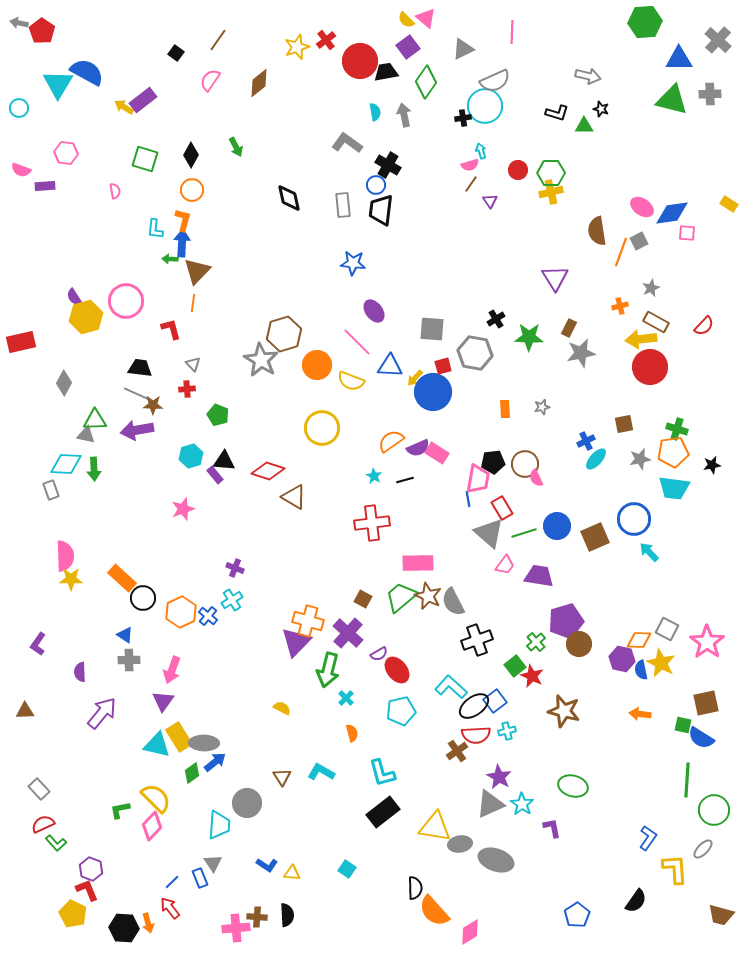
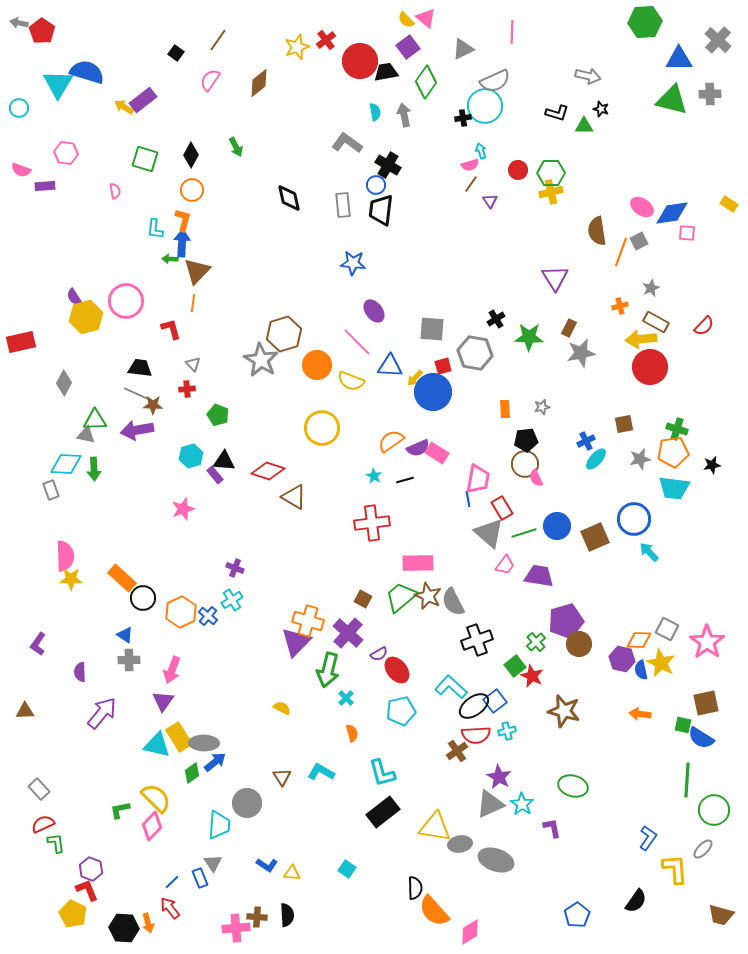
blue semicircle at (87, 72): rotated 12 degrees counterclockwise
black pentagon at (493, 462): moved 33 px right, 22 px up
green L-shape at (56, 843): rotated 145 degrees counterclockwise
